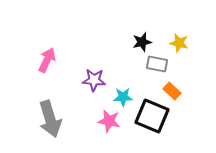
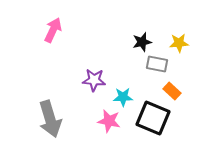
yellow star: rotated 18 degrees counterclockwise
pink arrow: moved 6 px right, 30 px up
black square: moved 1 px right, 2 px down
